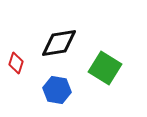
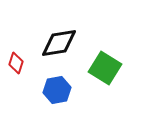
blue hexagon: rotated 20 degrees counterclockwise
